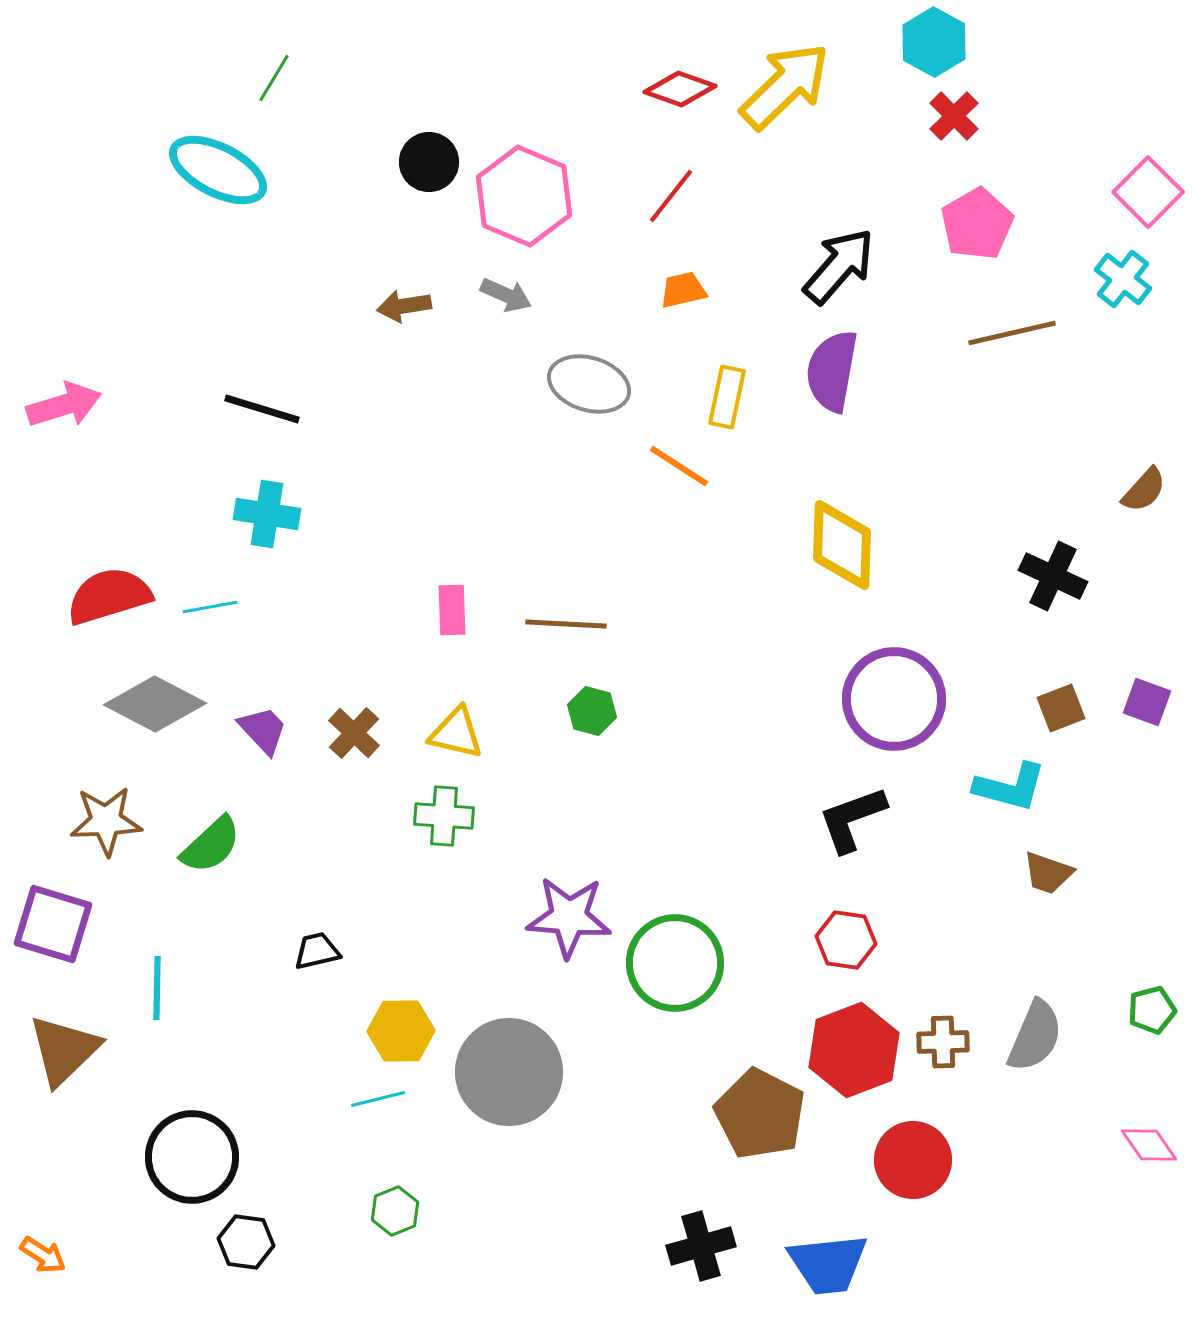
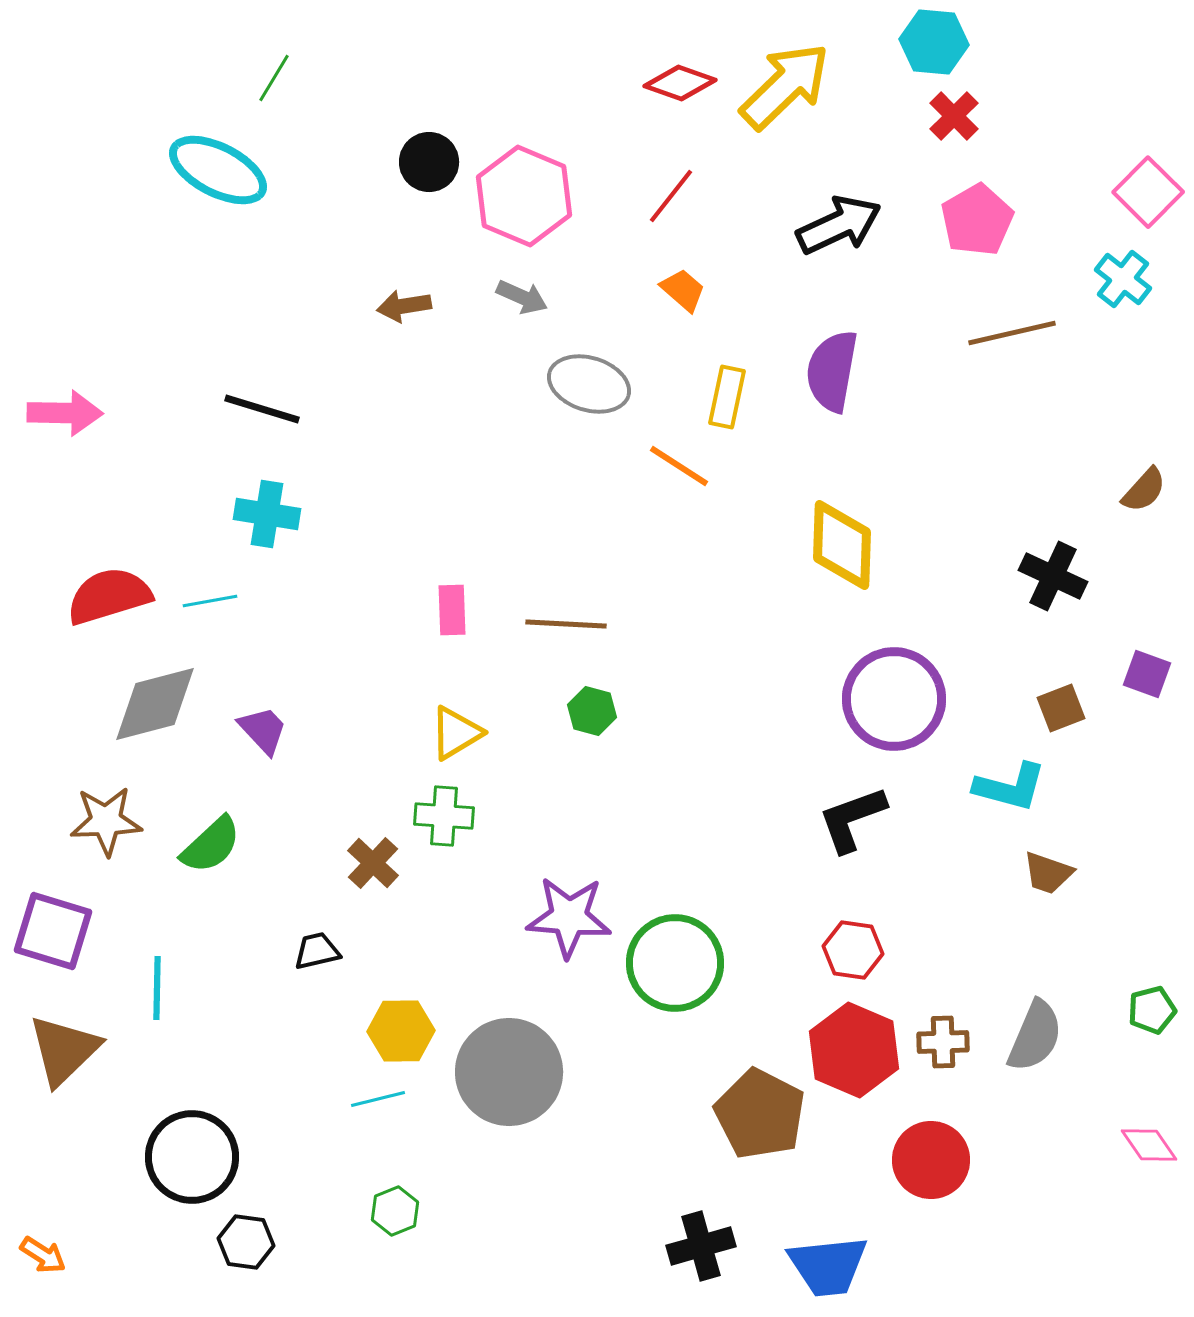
cyan hexagon at (934, 42): rotated 24 degrees counterclockwise
red diamond at (680, 89): moved 6 px up
pink pentagon at (977, 224): moved 4 px up
black arrow at (839, 266): moved 41 px up; rotated 24 degrees clockwise
orange trapezoid at (683, 290): rotated 54 degrees clockwise
gray arrow at (506, 295): moved 16 px right, 2 px down
pink arrow at (64, 405): moved 1 px right, 8 px down; rotated 18 degrees clockwise
cyan line at (210, 607): moved 6 px up
purple square at (1147, 702): moved 28 px up
gray diamond at (155, 704): rotated 42 degrees counterclockwise
brown cross at (354, 733): moved 19 px right, 130 px down
yellow triangle at (456, 733): rotated 44 degrees counterclockwise
purple square at (53, 924): moved 7 px down
red hexagon at (846, 940): moved 7 px right, 10 px down
red hexagon at (854, 1050): rotated 16 degrees counterclockwise
red circle at (913, 1160): moved 18 px right
blue trapezoid at (828, 1264): moved 2 px down
